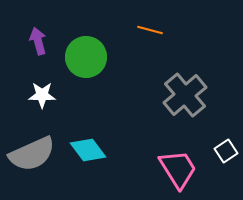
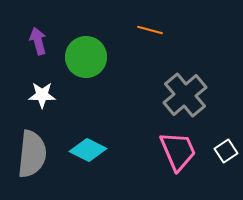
cyan diamond: rotated 27 degrees counterclockwise
gray semicircle: rotated 60 degrees counterclockwise
pink trapezoid: moved 18 px up; rotated 9 degrees clockwise
